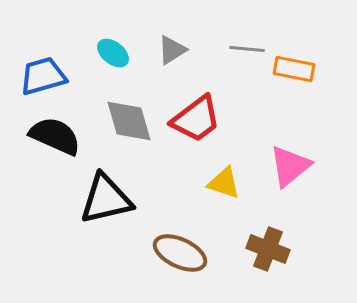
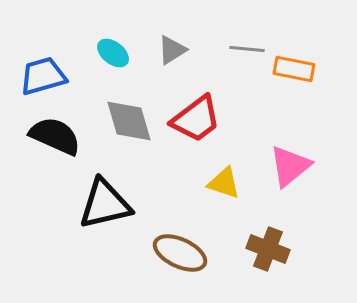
black triangle: moved 1 px left, 5 px down
